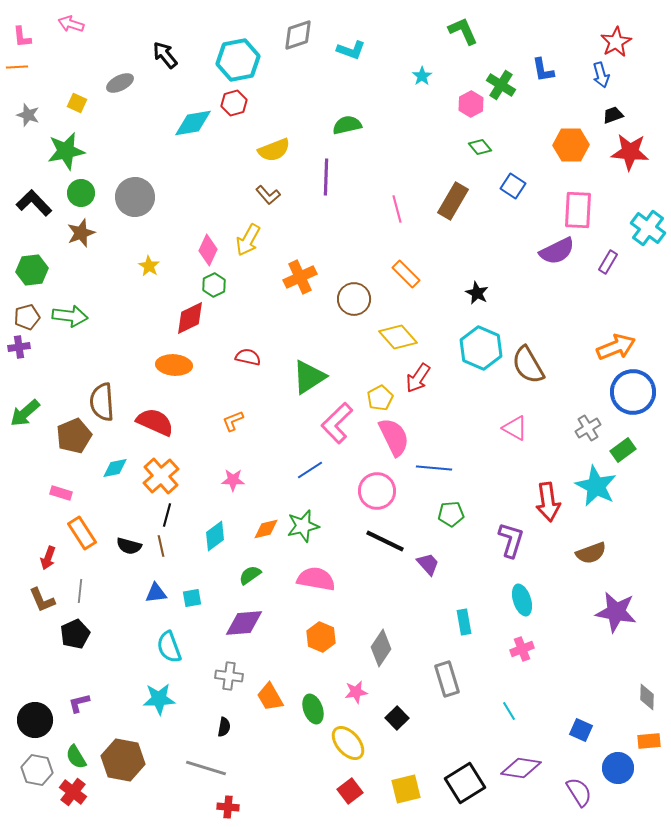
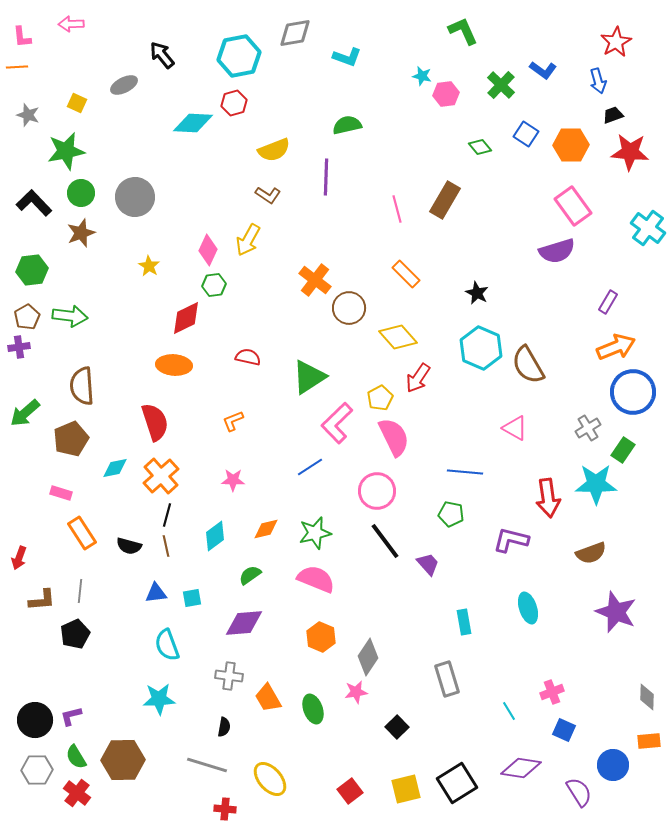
pink arrow at (71, 24): rotated 20 degrees counterclockwise
gray diamond at (298, 35): moved 3 px left, 2 px up; rotated 8 degrees clockwise
cyan L-shape at (351, 50): moved 4 px left, 7 px down
black arrow at (165, 55): moved 3 px left
cyan hexagon at (238, 60): moved 1 px right, 4 px up
blue L-shape at (543, 70): rotated 44 degrees counterclockwise
blue arrow at (601, 75): moved 3 px left, 6 px down
cyan star at (422, 76): rotated 24 degrees counterclockwise
gray ellipse at (120, 83): moved 4 px right, 2 px down
green cross at (501, 85): rotated 12 degrees clockwise
pink hexagon at (471, 104): moved 25 px left, 10 px up; rotated 20 degrees clockwise
cyan diamond at (193, 123): rotated 12 degrees clockwise
blue square at (513, 186): moved 13 px right, 52 px up
brown L-shape at (268, 195): rotated 15 degrees counterclockwise
brown rectangle at (453, 201): moved 8 px left, 1 px up
pink rectangle at (578, 210): moved 5 px left, 4 px up; rotated 39 degrees counterclockwise
purple semicircle at (557, 251): rotated 9 degrees clockwise
purple rectangle at (608, 262): moved 40 px down
orange cross at (300, 277): moved 15 px right, 3 px down; rotated 28 degrees counterclockwise
green hexagon at (214, 285): rotated 20 degrees clockwise
brown circle at (354, 299): moved 5 px left, 9 px down
brown pentagon at (27, 317): rotated 15 degrees counterclockwise
red diamond at (190, 318): moved 4 px left
brown semicircle at (102, 402): moved 20 px left, 16 px up
red semicircle at (155, 422): rotated 48 degrees clockwise
brown pentagon at (74, 436): moved 3 px left, 3 px down
green rectangle at (623, 450): rotated 20 degrees counterclockwise
blue line at (434, 468): moved 31 px right, 4 px down
blue line at (310, 470): moved 3 px up
cyan star at (596, 486): moved 2 px up; rotated 27 degrees counterclockwise
red arrow at (548, 502): moved 4 px up
green pentagon at (451, 514): rotated 15 degrees clockwise
green star at (303, 526): moved 12 px right, 7 px down
purple L-shape at (511, 540): rotated 93 degrees counterclockwise
black line at (385, 541): rotated 27 degrees clockwise
brown line at (161, 546): moved 5 px right
red arrow at (48, 558): moved 29 px left
pink semicircle at (316, 579): rotated 12 degrees clockwise
brown L-shape at (42, 600): rotated 72 degrees counterclockwise
cyan ellipse at (522, 600): moved 6 px right, 8 px down
purple star at (616, 612): rotated 12 degrees clockwise
cyan semicircle at (169, 647): moved 2 px left, 2 px up
gray diamond at (381, 648): moved 13 px left, 9 px down
pink cross at (522, 649): moved 30 px right, 43 px down
orange trapezoid at (270, 697): moved 2 px left, 1 px down
purple L-shape at (79, 703): moved 8 px left, 13 px down
black square at (397, 718): moved 9 px down
blue square at (581, 730): moved 17 px left
yellow ellipse at (348, 743): moved 78 px left, 36 px down
brown hexagon at (123, 760): rotated 12 degrees counterclockwise
gray line at (206, 768): moved 1 px right, 3 px up
blue circle at (618, 768): moved 5 px left, 3 px up
gray hexagon at (37, 770): rotated 12 degrees counterclockwise
black square at (465, 783): moved 8 px left
red cross at (73, 792): moved 4 px right, 1 px down
red cross at (228, 807): moved 3 px left, 2 px down
